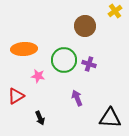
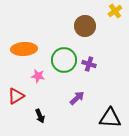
purple arrow: rotated 70 degrees clockwise
black arrow: moved 2 px up
